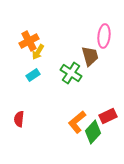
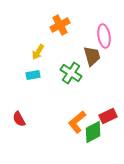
pink ellipse: rotated 15 degrees counterclockwise
orange cross: moved 31 px right, 16 px up
brown trapezoid: moved 2 px right
cyan rectangle: rotated 24 degrees clockwise
red semicircle: rotated 35 degrees counterclockwise
green diamond: rotated 20 degrees clockwise
